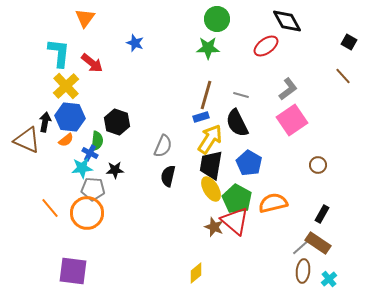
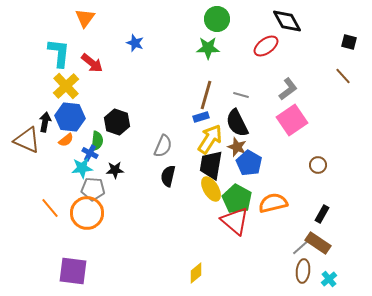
black square at (349, 42): rotated 14 degrees counterclockwise
brown star at (214, 227): moved 23 px right, 80 px up
